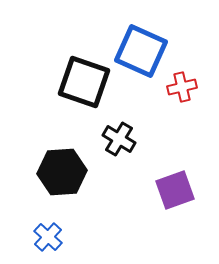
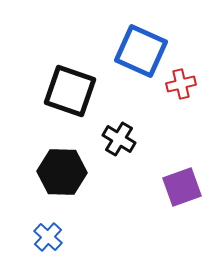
black square: moved 14 px left, 9 px down
red cross: moved 1 px left, 3 px up
black hexagon: rotated 6 degrees clockwise
purple square: moved 7 px right, 3 px up
